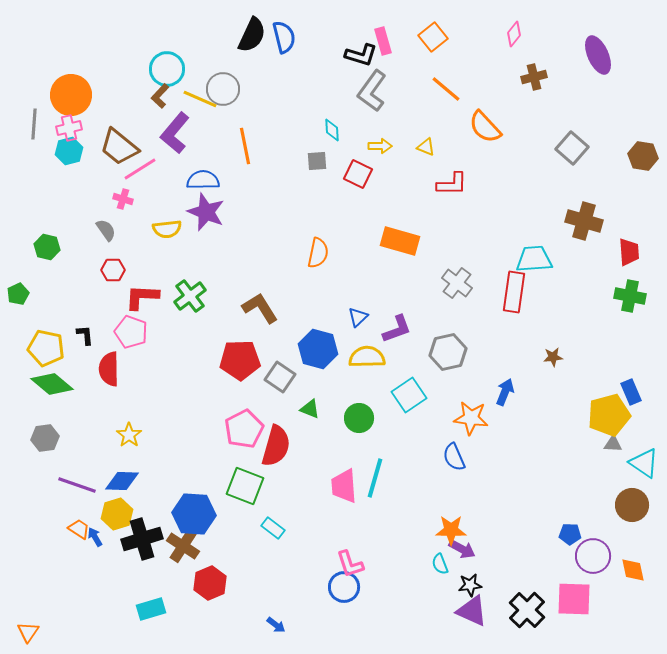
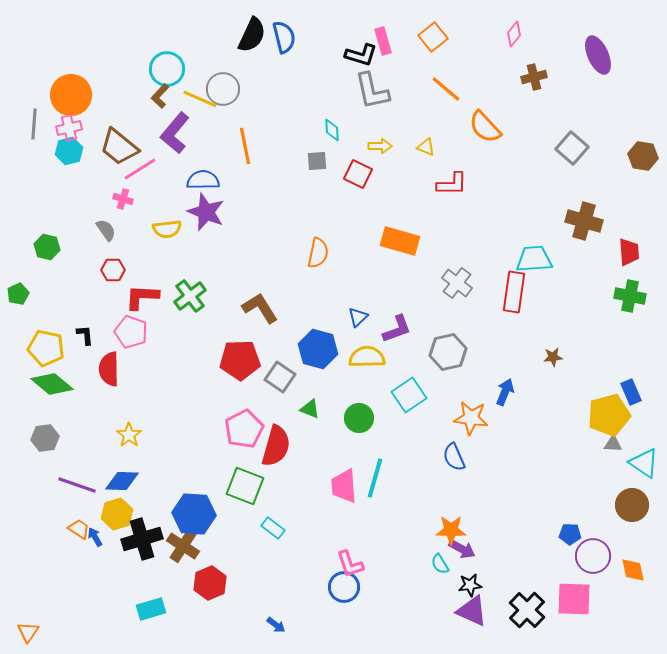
gray L-shape at (372, 91): rotated 48 degrees counterclockwise
cyan semicircle at (440, 564): rotated 10 degrees counterclockwise
